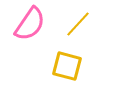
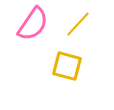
pink semicircle: moved 3 px right
